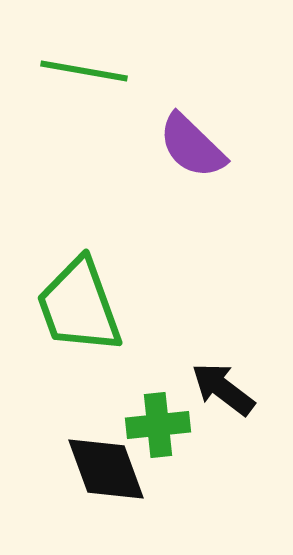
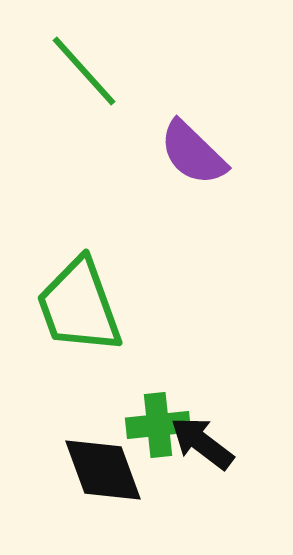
green line: rotated 38 degrees clockwise
purple semicircle: moved 1 px right, 7 px down
black arrow: moved 21 px left, 54 px down
black diamond: moved 3 px left, 1 px down
